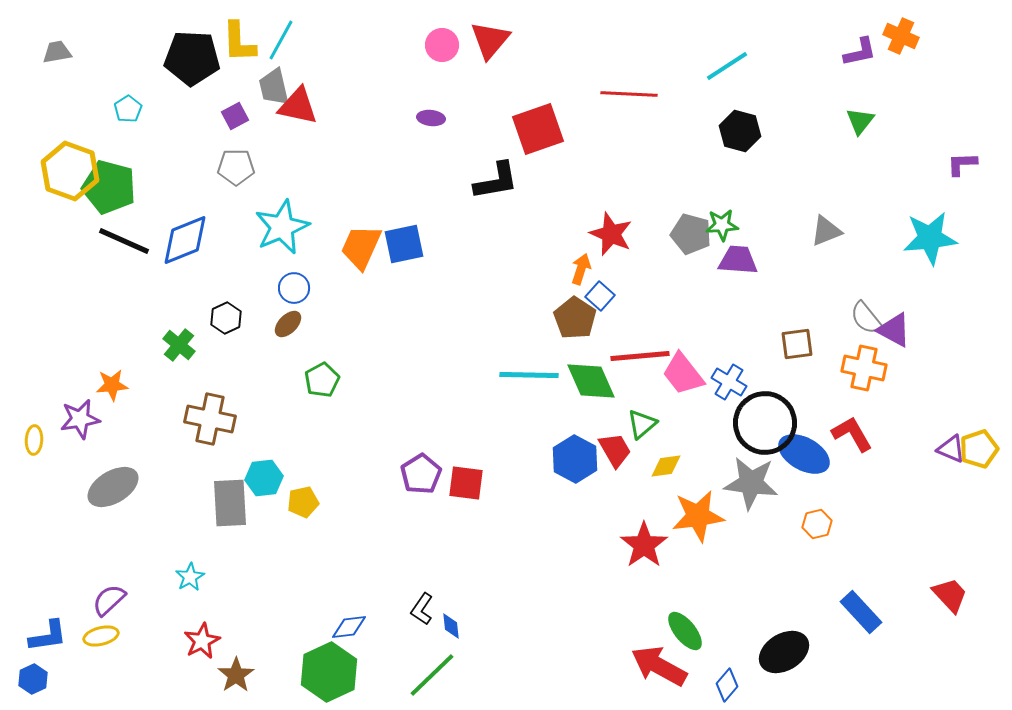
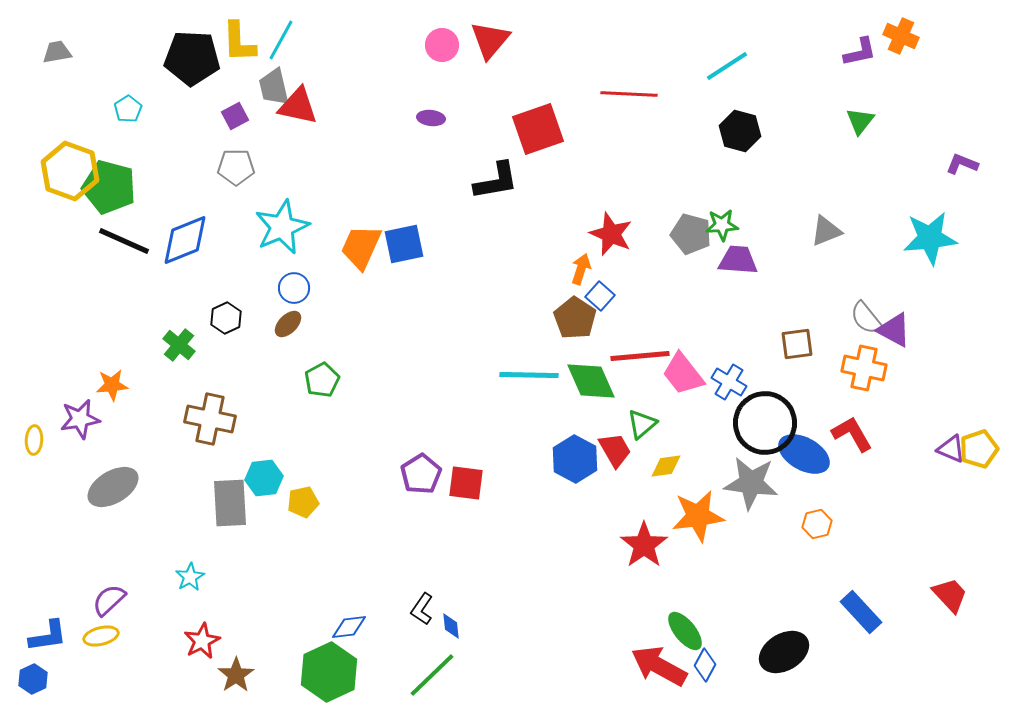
purple L-shape at (962, 164): rotated 24 degrees clockwise
blue diamond at (727, 685): moved 22 px left, 20 px up; rotated 12 degrees counterclockwise
